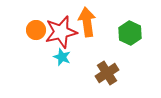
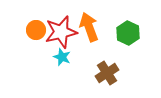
orange arrow: moved 2 px right, 5 px down; rotated 12 degrees counterclockwise
green hexagon: moved 2 px left
